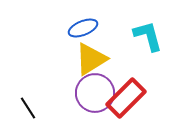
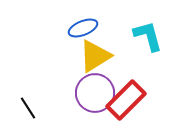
yellow triangle: moved 4 px right, 3 px up
red rectangle: moved 2 px down
